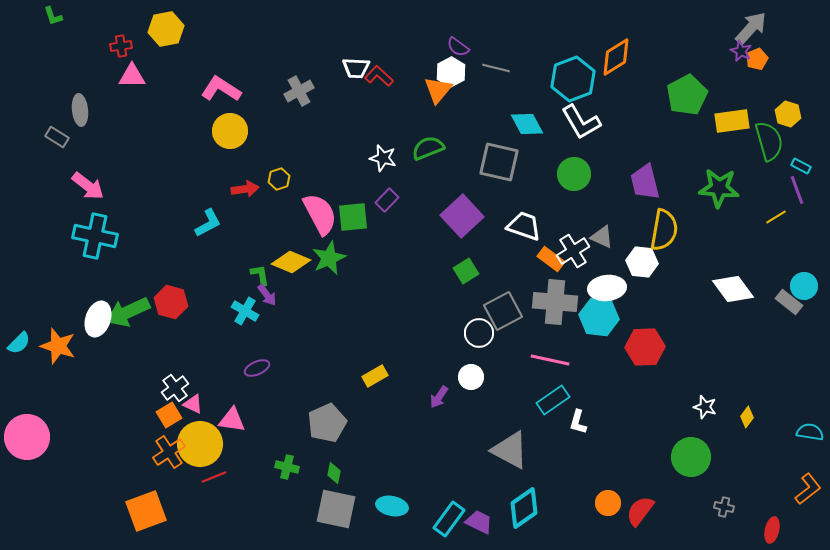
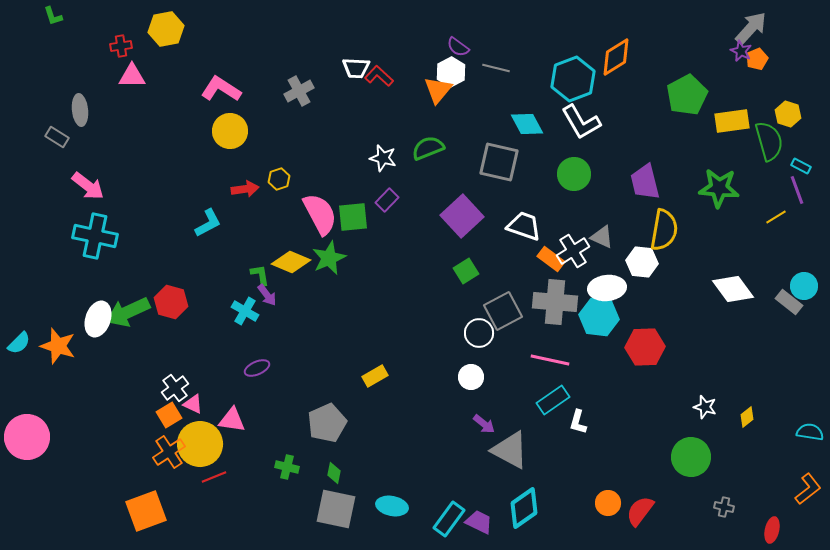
purple arrow at (439, 397): moved 45 px right, 27 px down; rotated 85 degrees counterclockwise
yellow diamond at (747, 417): rotated 15 degrees clockwise
